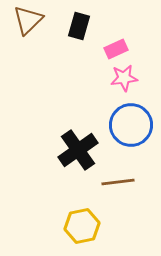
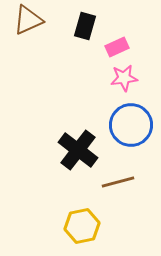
brown triangle: rotated 20 degrees clockwise
black rectangle: moved 6 px right
pink rectangle: moved 1 px right, 2 px up
black cross: rotated 18 degrees counterclockwise
brown line: rotated 8 degrees counterclockwise
